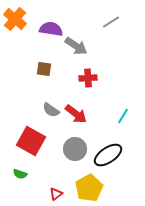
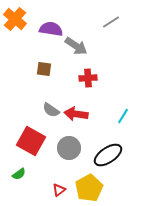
red arrow: rotated 150 degrees clockwise
gray circle: moved 6 px left, 1 px up
green semicircle: moved 1 px left; rotated 56 degrees counterclockwise
red triangle: moved 3 px right, 4 px up
